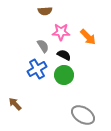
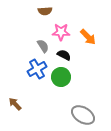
green circle: moved 3 px left, 2 px down
